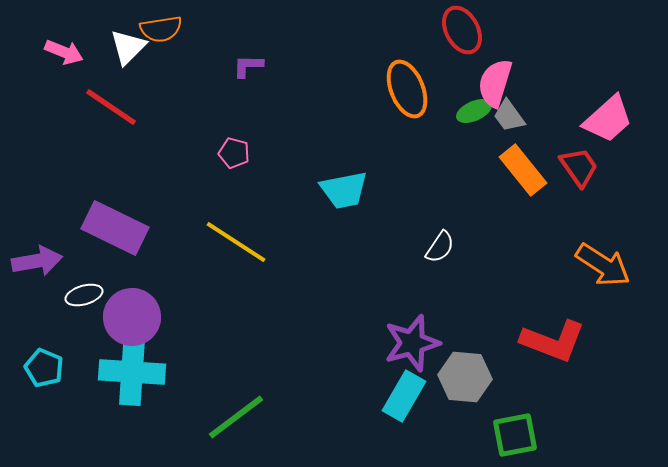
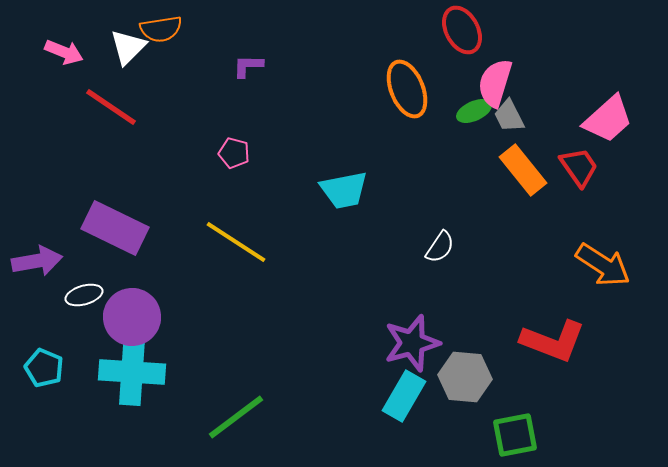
gray trapezoid: rotated 9 degrees clockwise
